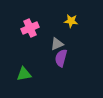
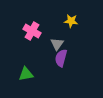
pink cross: moved 2 px right, 3 px down; rotated 36 degrees counterclockwise
gray triangle: rotated 32 degrees counterclockwise
green triangle: moved 2 px right
